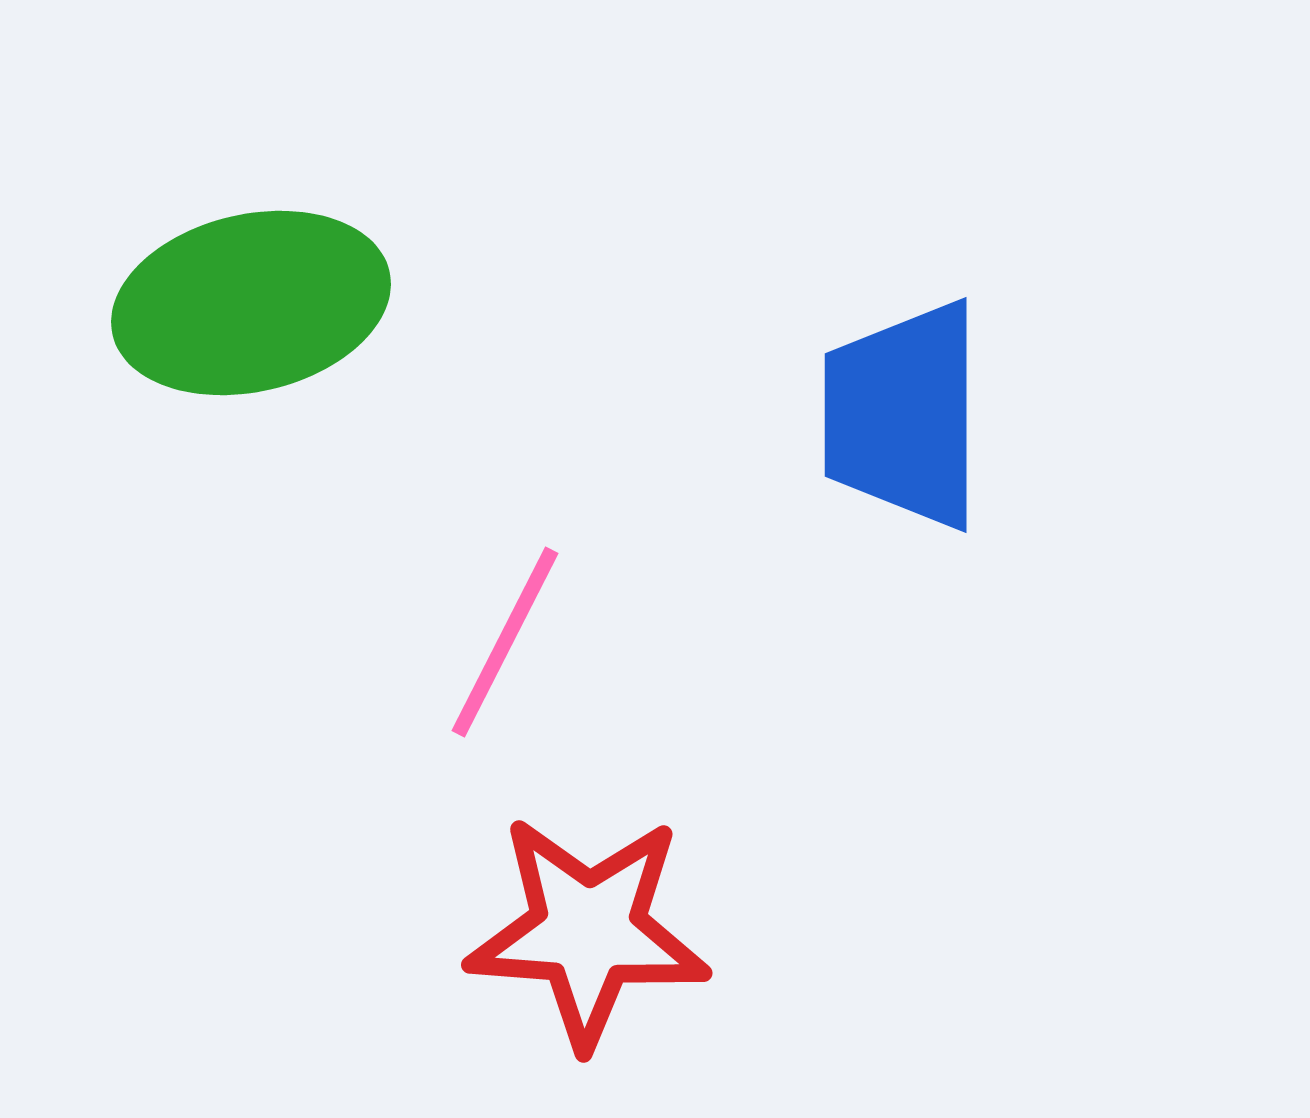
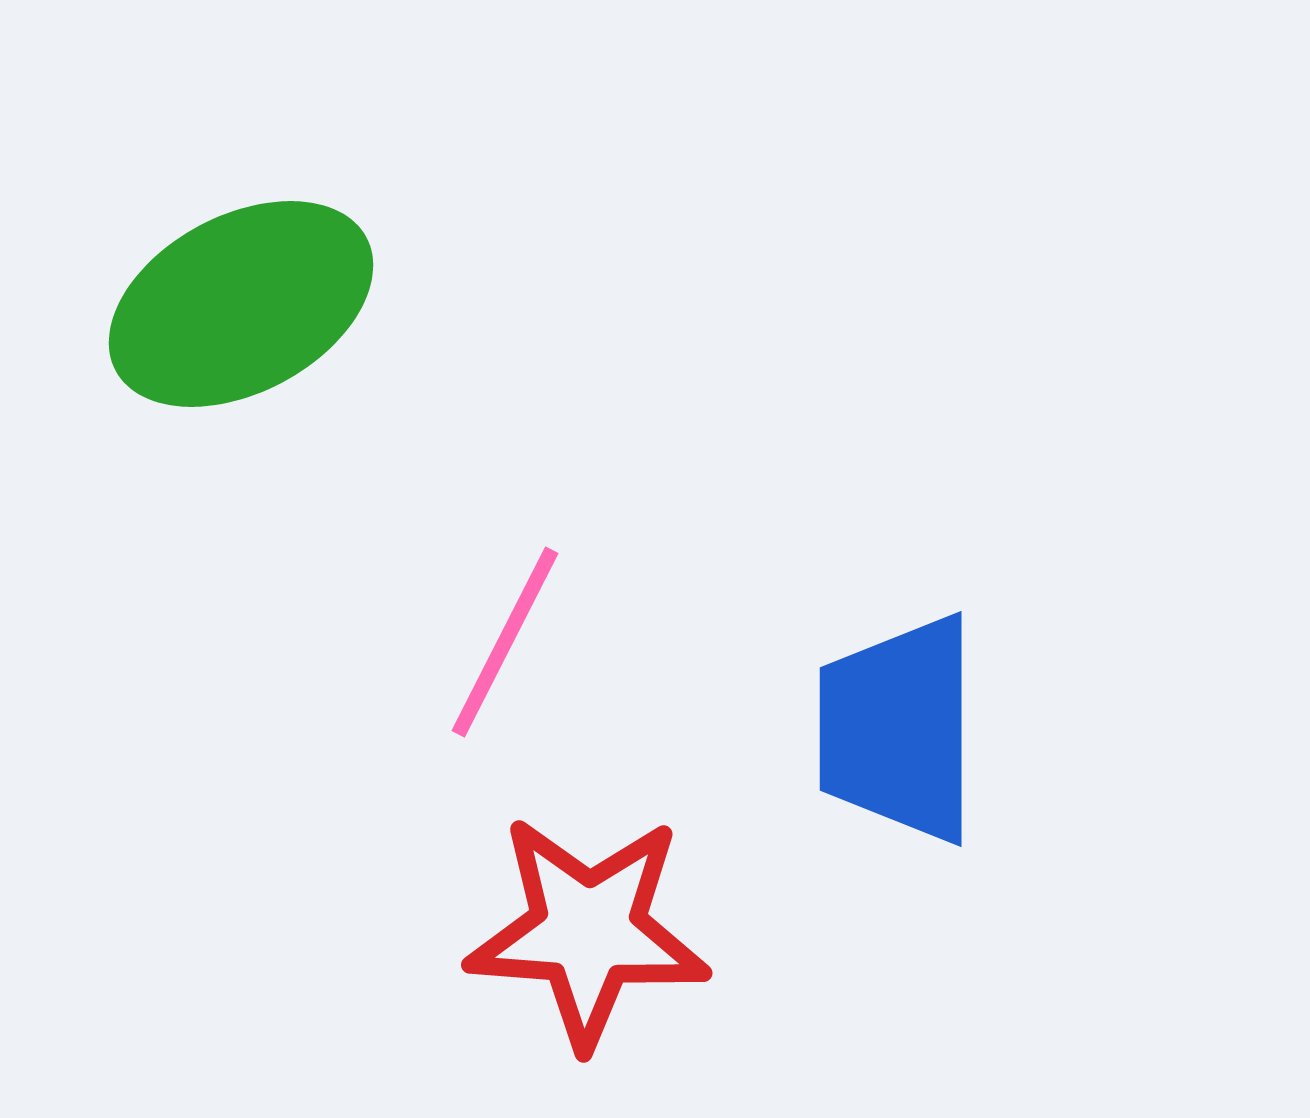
green ellipse: moved 10 px left, 1 px down; rotated 15 degrees counterclockwise
blue trapezoid: moved 5 px left, 314 px down
